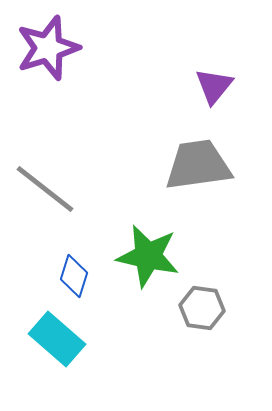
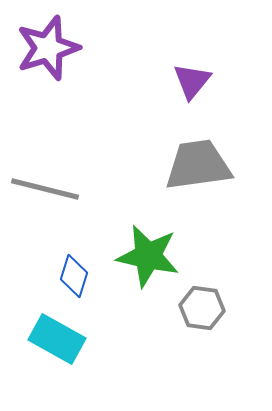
purple triangle: moved 22 px left, 5 px up
gray line: rotated 24 degrees counterclockwise
cyan rectangle: rotated 12 degrees counterclockwise
